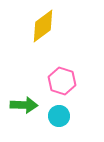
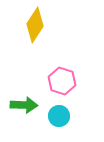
yellow diamond: moved 8 px left, 1 px up; rotated 20 degrees counterclockwise
